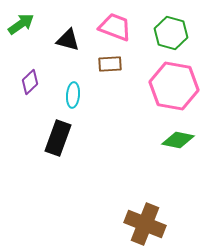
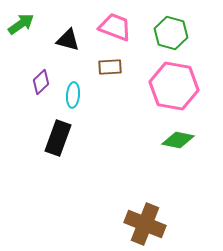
brown rectangle: moved 3 px down
purple diamond: moved 11 px right
